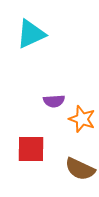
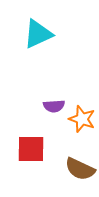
cyan triangle: moved 7 px right
purple semicircle: moved 5 px down
